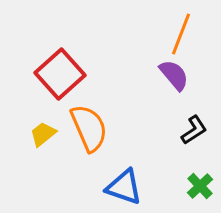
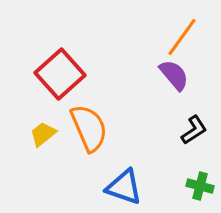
orange line: moved 1 px right, 3 px down; rotated 15 degrees clockwise
green cross: rotated 32 degrees counterclockwise
